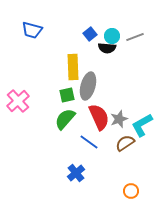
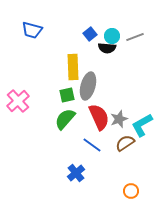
blue line: moved 3 px right, 3 px down
